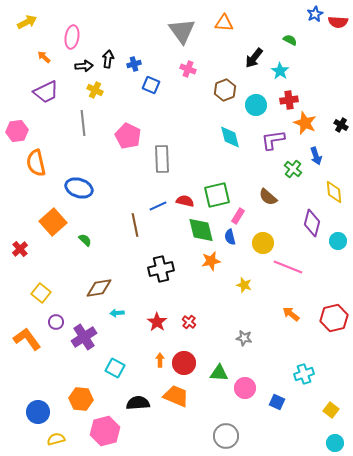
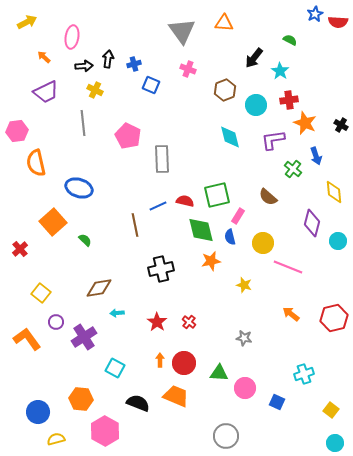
black semicircle at (138, 403): rotated 25 degrees clockwise
pink hexagon at (105, 431): rotated 16 degrees counterclockwise
